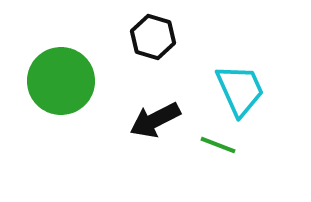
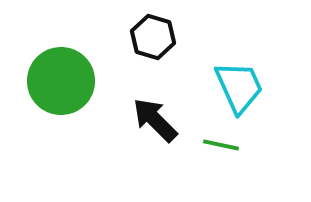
cyan trapezoid: moved 1 px left, 3 px up
black arrow: rotated 72 degrees clockwise
green line: moved 3 px right; rotated 9 degrees counterclockwise
